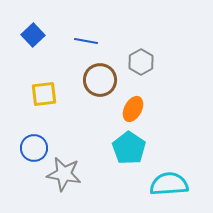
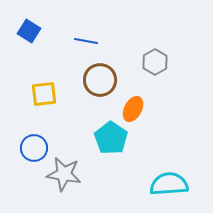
blue square: moved 4 px left, 4 px up; rotated 15 degrees counterclockwise
gray hexagon: moved 14 px right
cyan pentagon: moved 18 px left, 10 px up
